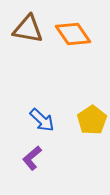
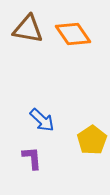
yellow pentagon: moved 20 px down
purple L-shape: rotated 125 degrees clockwise
